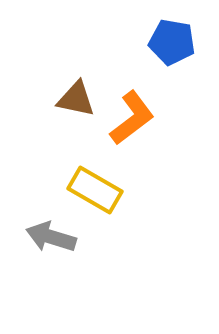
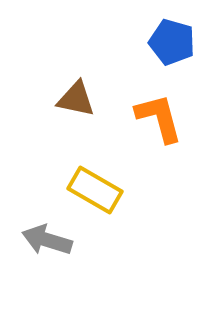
blue pentagon: rotated 6 degrees clockwise
orange L-shape: moved 27 px right; rotated 68 degrees counterclockwise
gray arrow: moved 4 px left, 3 px down
